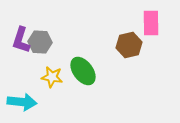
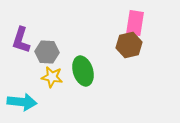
pink rectangle: moved 16 px left; rotated 10 degrees clockwise
gray hexagon: moved 7 px right, 10 px down
green ellipse: rotated 20 degrees clockwise
